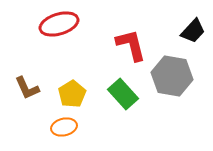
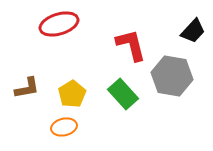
brown L-shape: rotated 76 degrees counterclockwise
